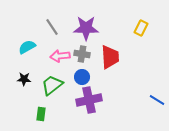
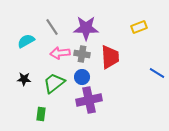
yellow rectangle: moved 2 px left, 1 px up; rotated 42 degrees clockwise
cyan semicircle: moved 1 px left, 6 px up
pink arrow: moved 3 px up
green trapezoid: moved 2 px right, 2 px up
blue line: moved 27 px up
